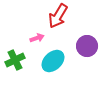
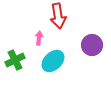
red arrow: rotated 40 degrees counterclockwise
pink arrow: moved 2 px right; rotated 64 degrees counterclockwise
purple circle: moved 5 px right, 1 px up
